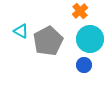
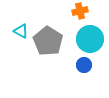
orange cross: rotated 28 degrees clockwise
gray pentagon: rotated 12 degrees counterclockwise
